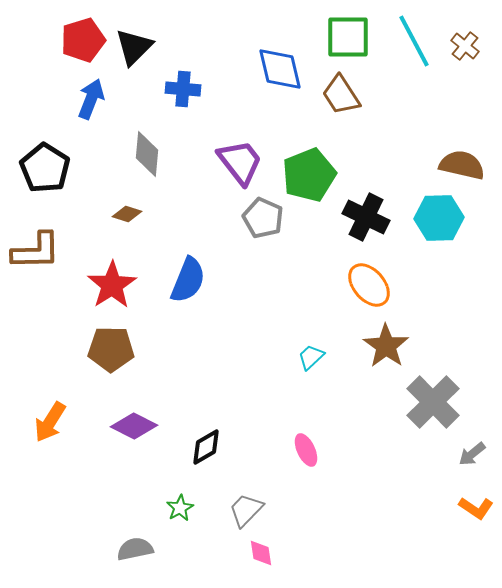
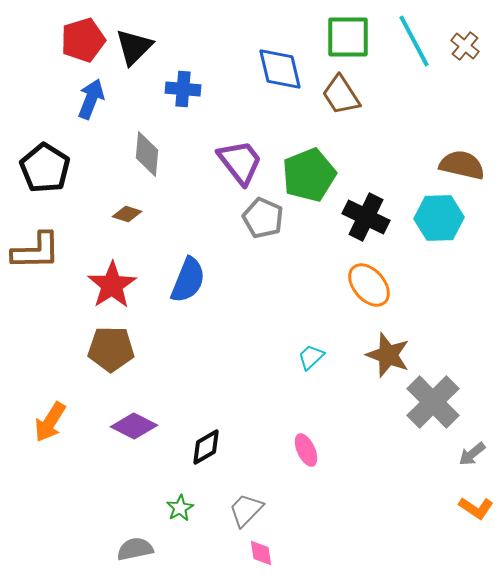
brown star: moved 2 px right, 9 px down; rotated 15 degrees counterclockwise
